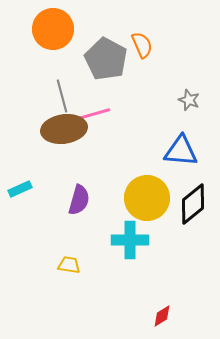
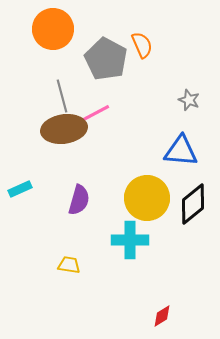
pink line: rotated 12 degrees counterclockwise
